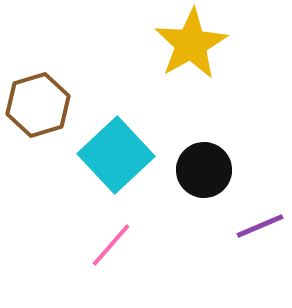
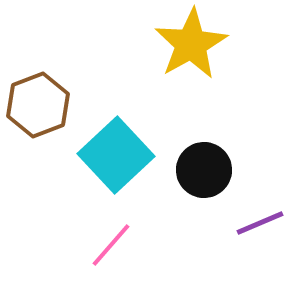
brown hexagon: rotated 4 degrees counterclockwise
purple line: moved 3 px up
